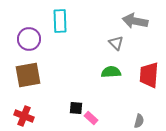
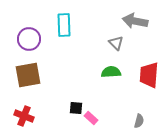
cyan rectangle: moved 4 px right, 4 px down
